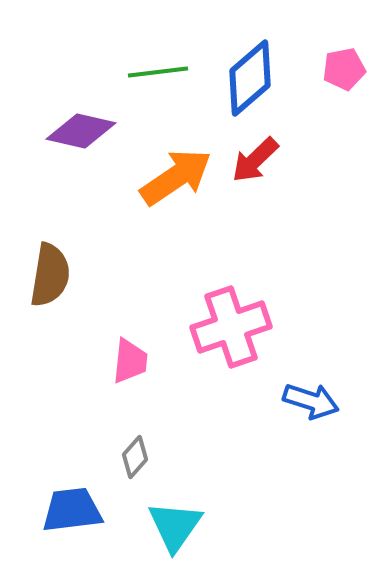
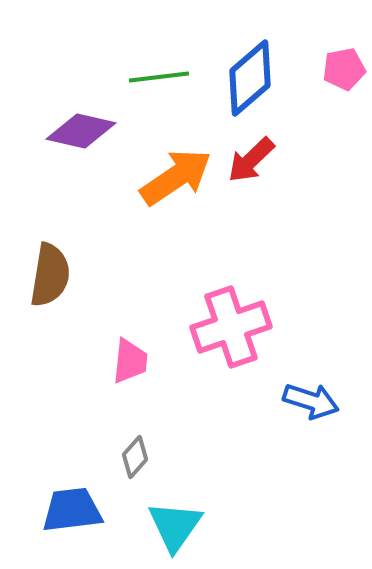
green line: moved 1 px right, 5 px down
red arrow: moved 4 px left
